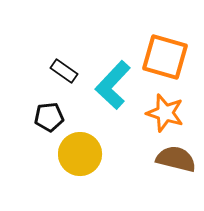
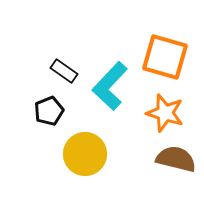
cyan L-shape: moved 3 px left, 1 px down
black pentagon: moved 6 px up; rotated 16 degrees counterclockwise
yellow circle: moved 5 px right
